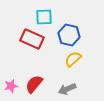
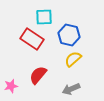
red rectangle: rotated 10 degrees clockwise
red semicircle: moved 4 px right, 9 px up
gray arrow: moved 4 px right
